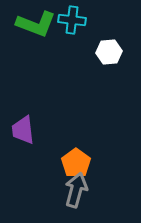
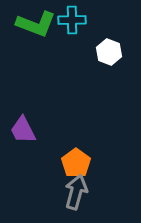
cyan cross: rotated 8 degrees counterclockwise
white hexagon: rotated 25 degrees clockwise
purple trapezoid: rotated 20 degrees counterclockwise
gray arrow: moved 2 px down
